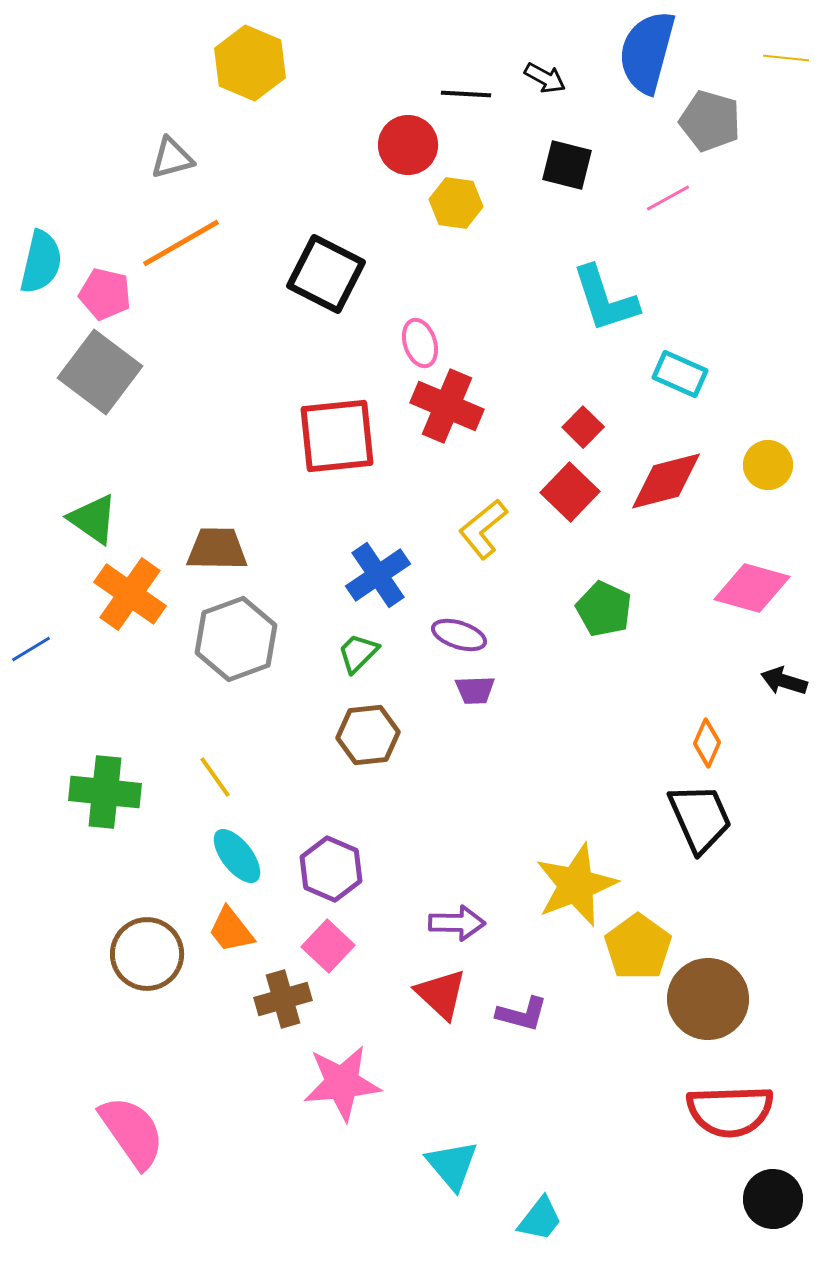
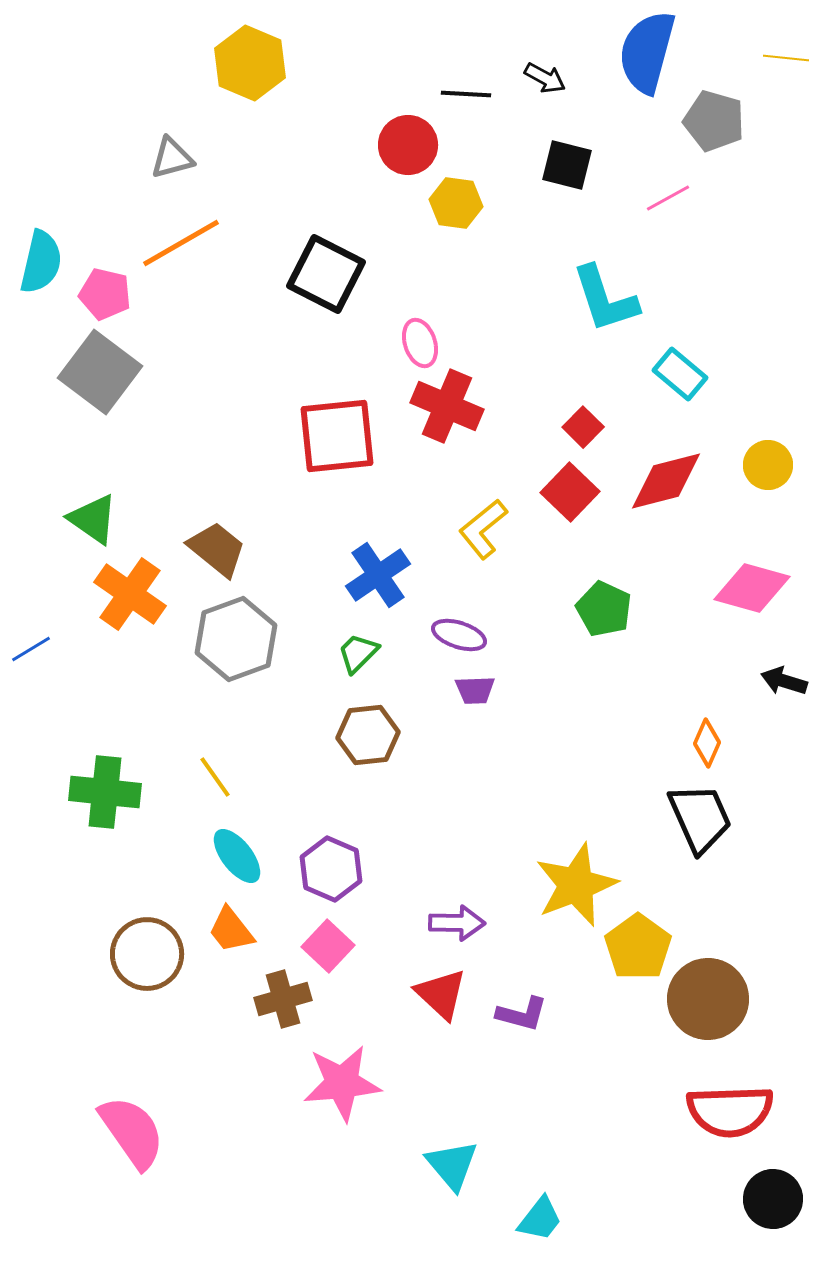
gray pentagon at (710, 121): moved 4 px right
cyan rectangle at (680, 374): rotated 16 degrees clockwise
brown trapezoid at (217, 549): rotated 38 degrees clockwise
